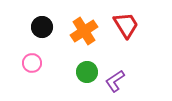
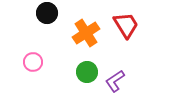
black circle: moved 5 px right, 14 px up
orange cross: moved 2 px right, 2 px down
pink circle: moved 1 px right, 1 px up
